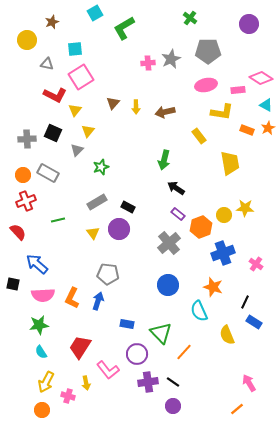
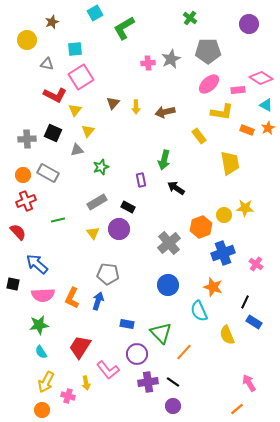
pink ellipse at (206, 85): moved 3 px right, 1 px up; rotated 30 degrees counterclockwise
gray triangle at (77, 150): rotated 32 degrees clockwise
purple rectangle at (178, 214): moved 37 px left, 34 px up; rotated 40 degrees clockwise
